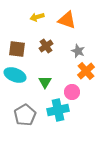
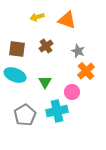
cyan cross: moved 1 px left, 1 px down
